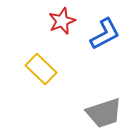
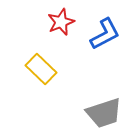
red star: moved 1 px left, 1 px down
